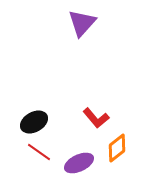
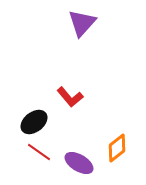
red L-shape: moved 26 px left, 21 px up
black ellipse: rotated 8 degrees counterclockwise
purple ellipse: rotated 56 degrees clockwise
